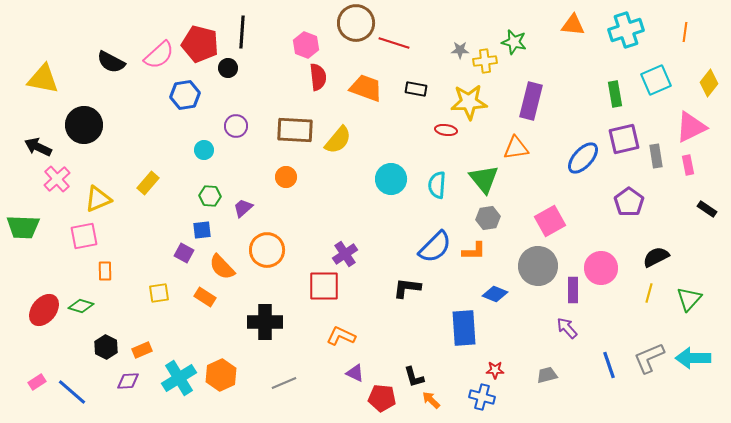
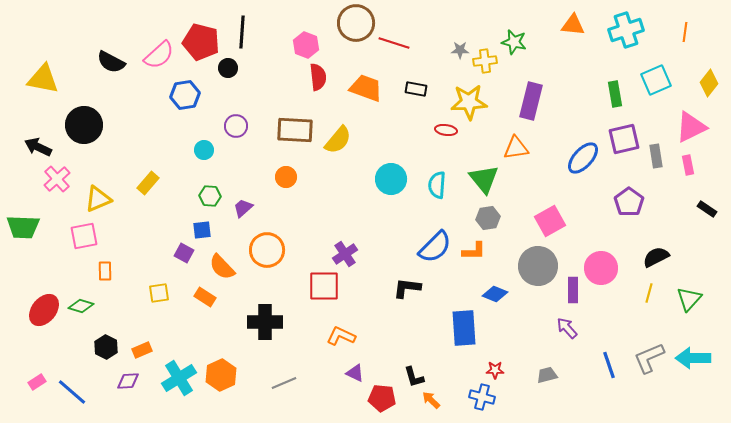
red pentagon at (200, 44): moved 1 px right, 2 px up
